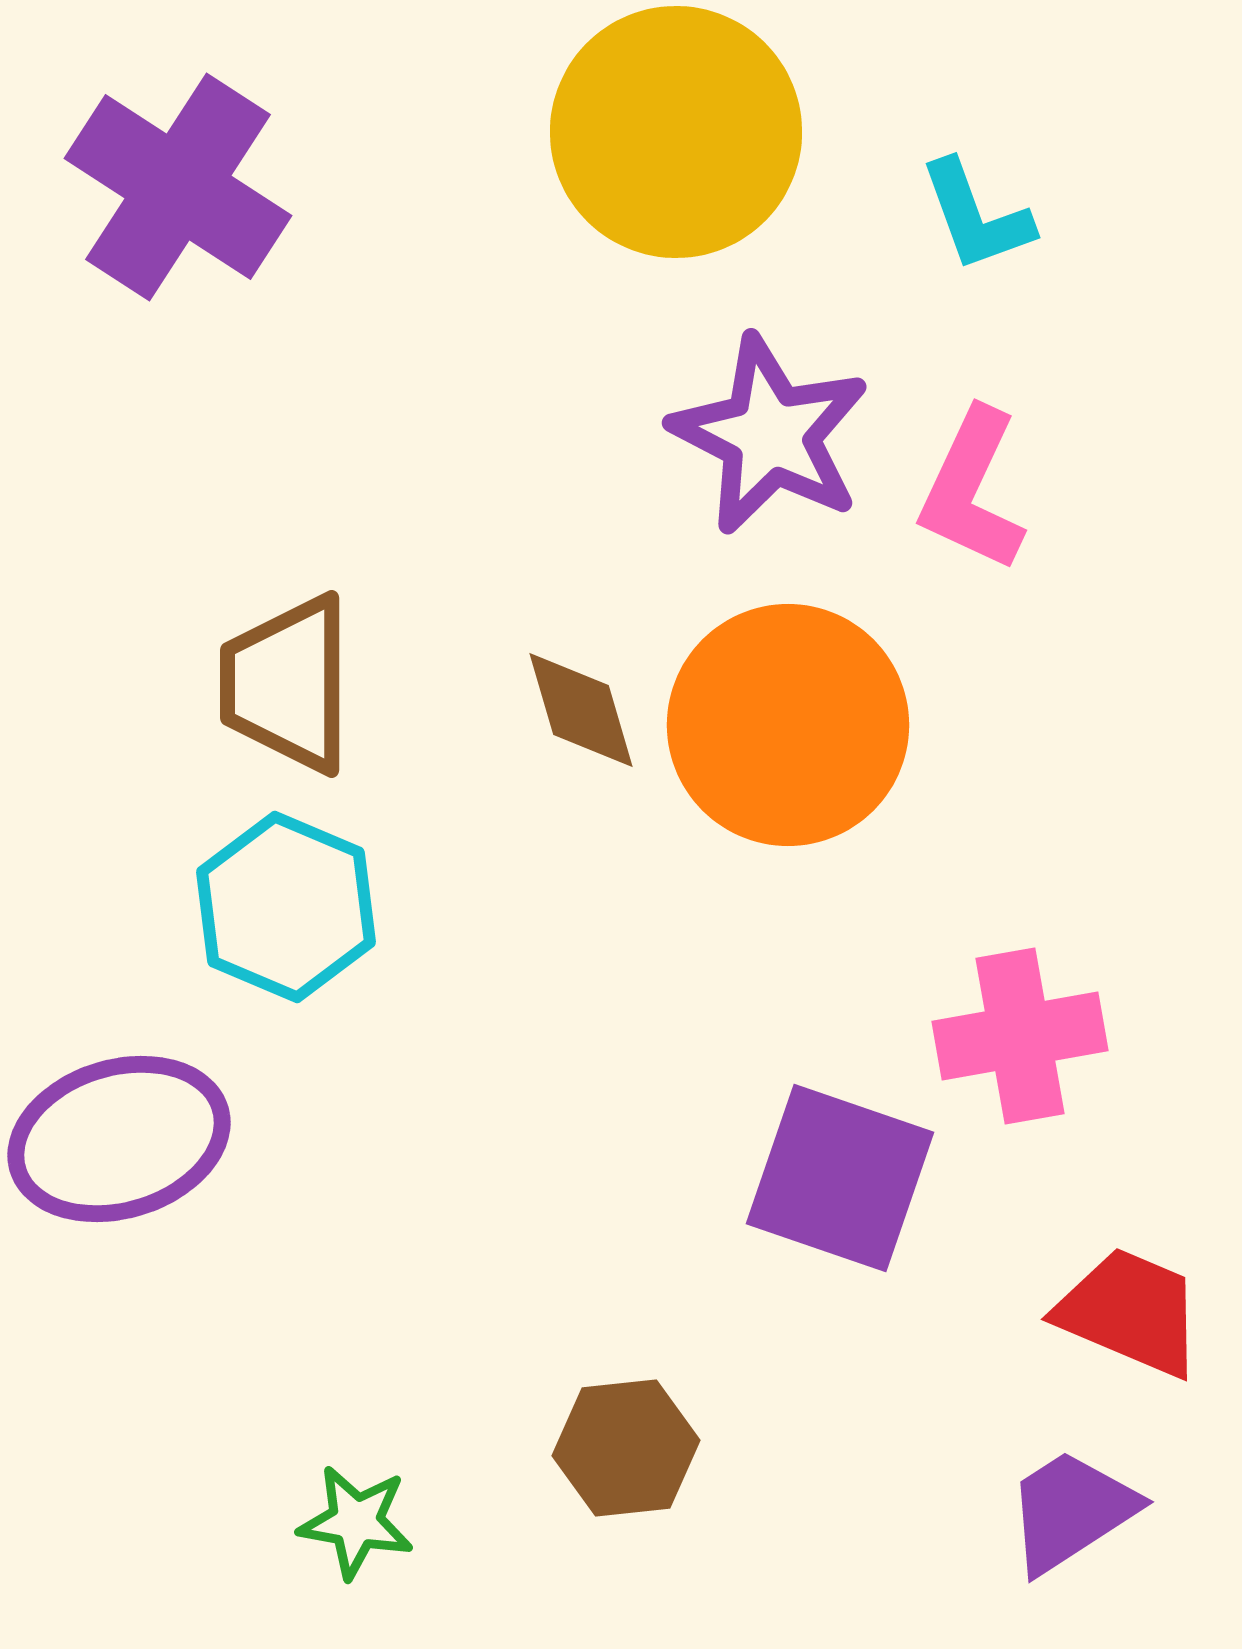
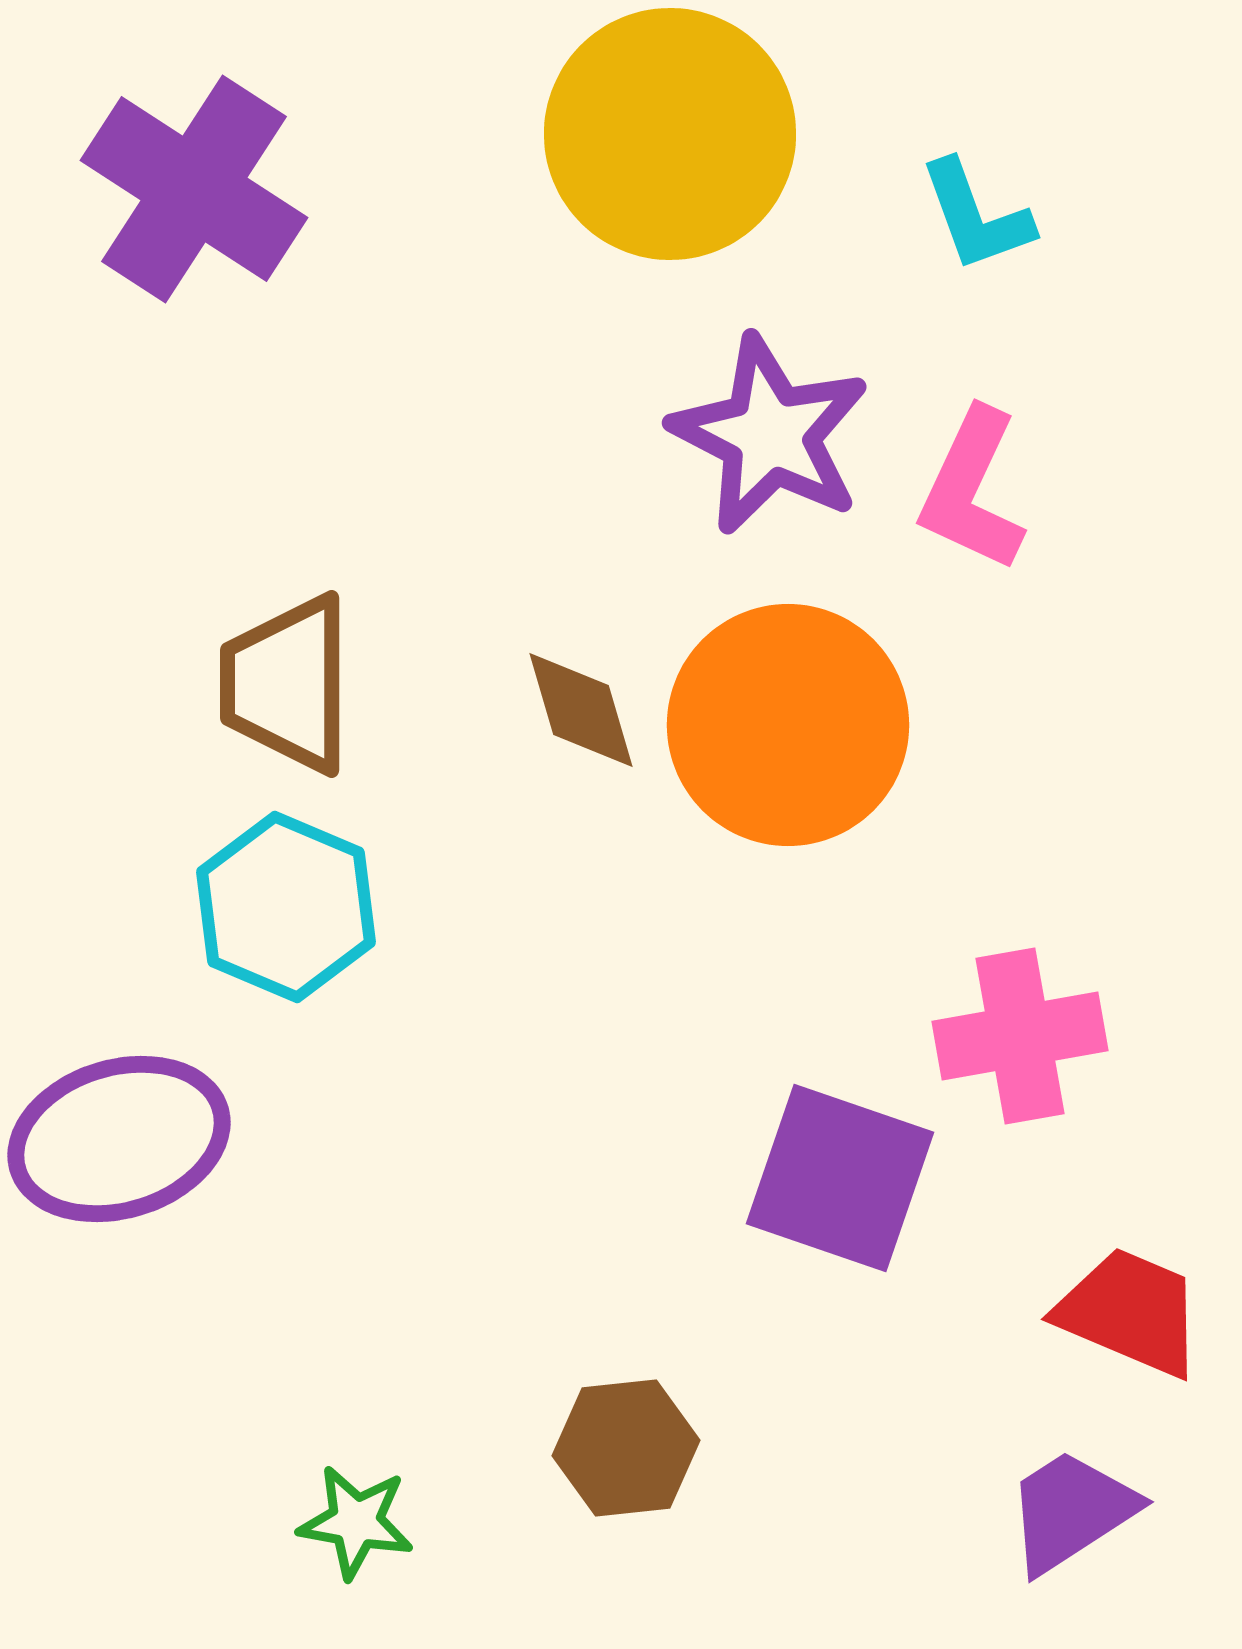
yellow circle: moved 6 px left, 2 px down
purple cross: moved 16 px right, 2 px down
